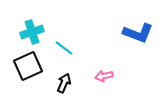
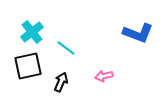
cyan cross: rotated 20 degrees counterclockwise
cyan line: moved 2 px right
black square: rotated 12 degrees clockwise
black arrow: moved 3 px left, 1 px up
